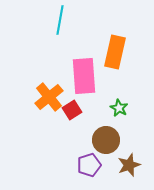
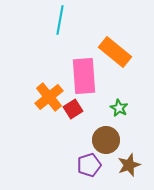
orange rectangle: rotated 64 degrees counterclockwise
red square: moved 1 px right, 1 px up
